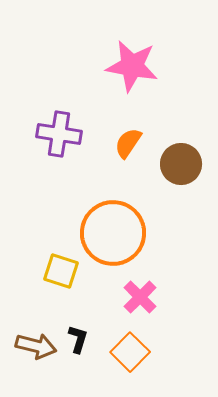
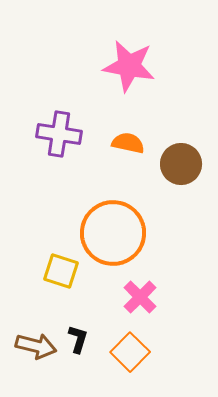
pink star: moved 3 px left
orange semicircle: rotated 68 degrees clockwise
